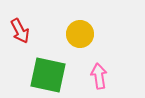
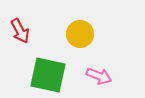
pink arrow: rotated 120 degrees clockwise
